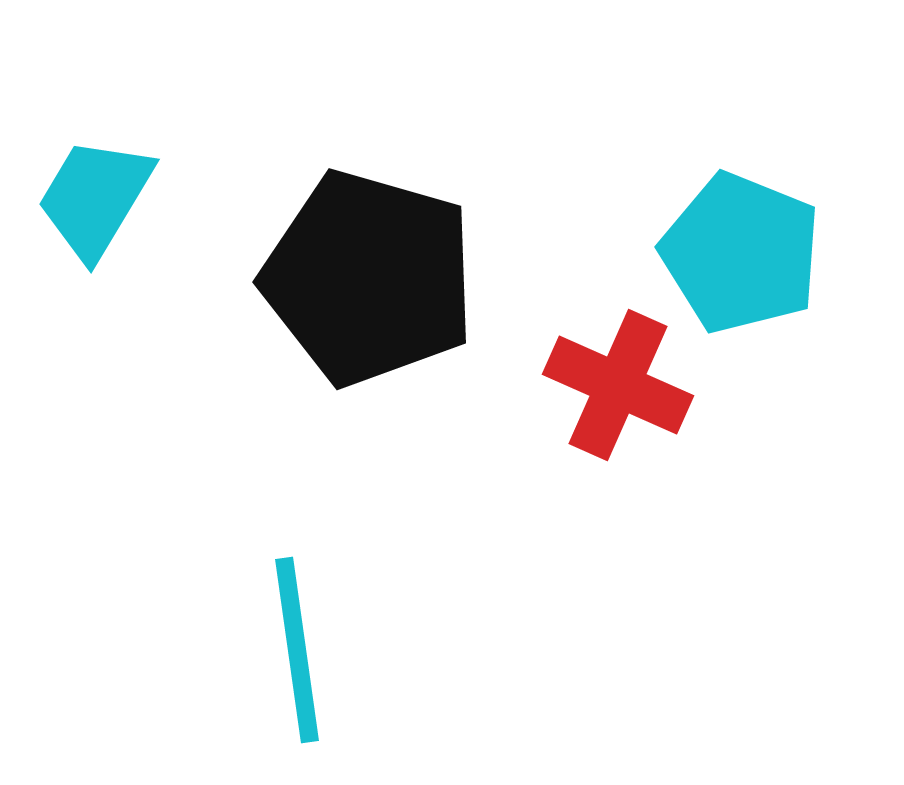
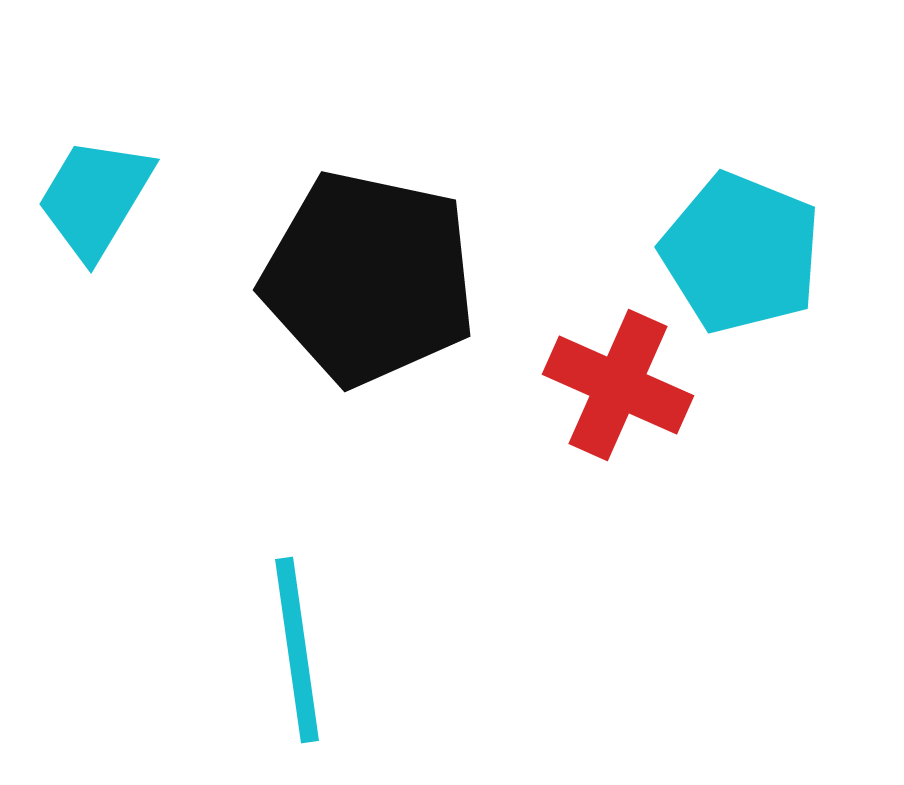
black pentagon: rotated 4 degrees counterclockwise
